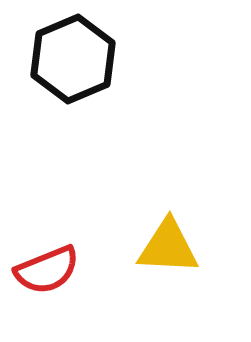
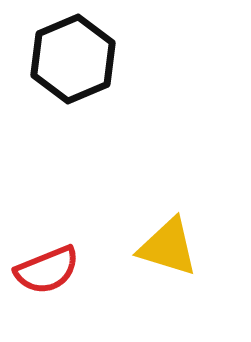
yellow triangle: rotated 14 degrees clockwise
